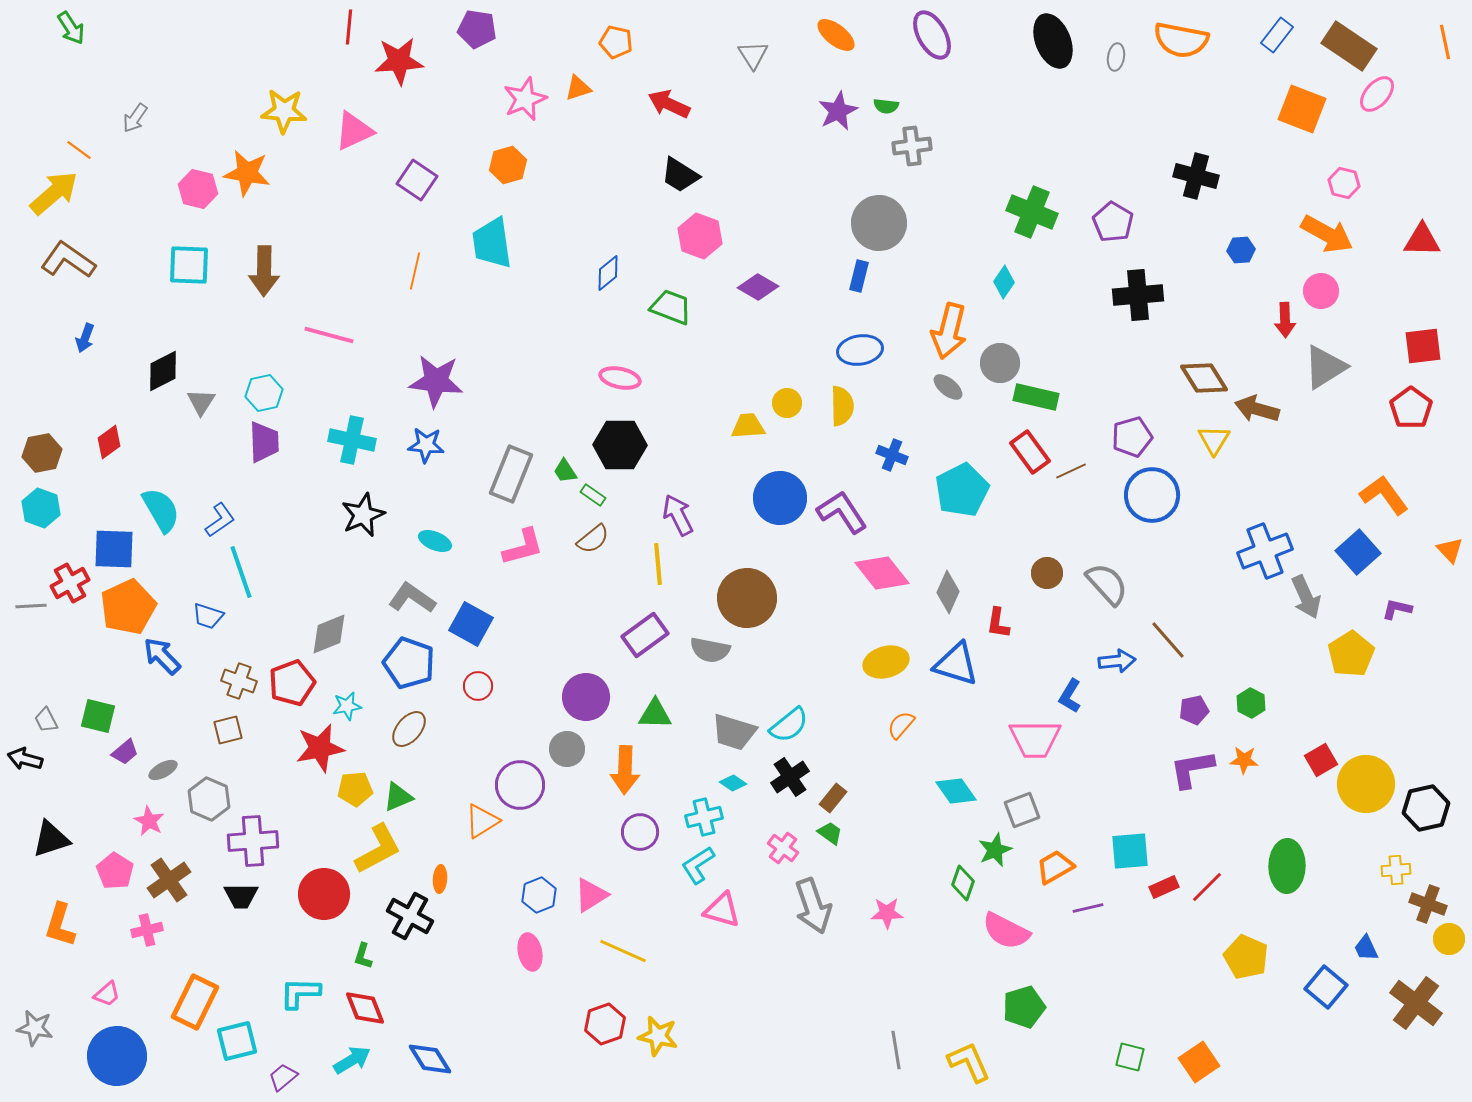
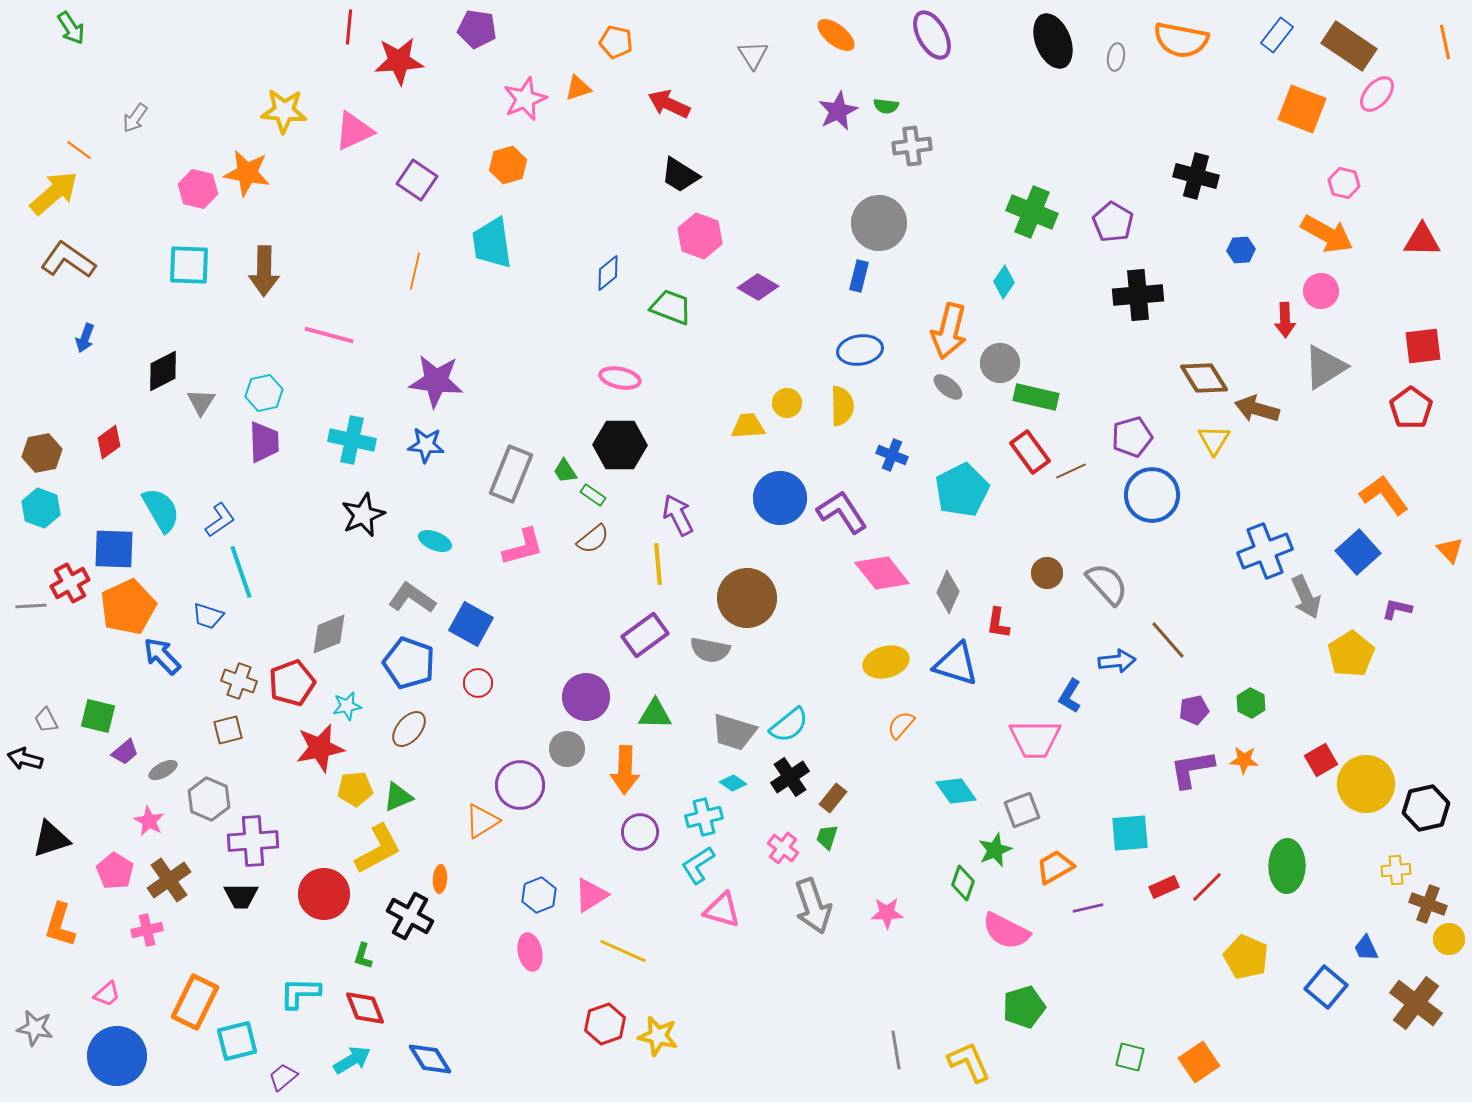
red circle at (478, 686): moved 3 px up
green trapezoid at (830, 833): moved 3 px left, 4 px down; rotated 108 degrees counterclockwise
cyan square at (1130, 851): moved 18 px up
